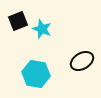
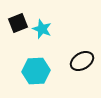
black square: moved 2 px down
cyan hexagon: moved 3 px up; rotated 12 degrees counterclockwise
